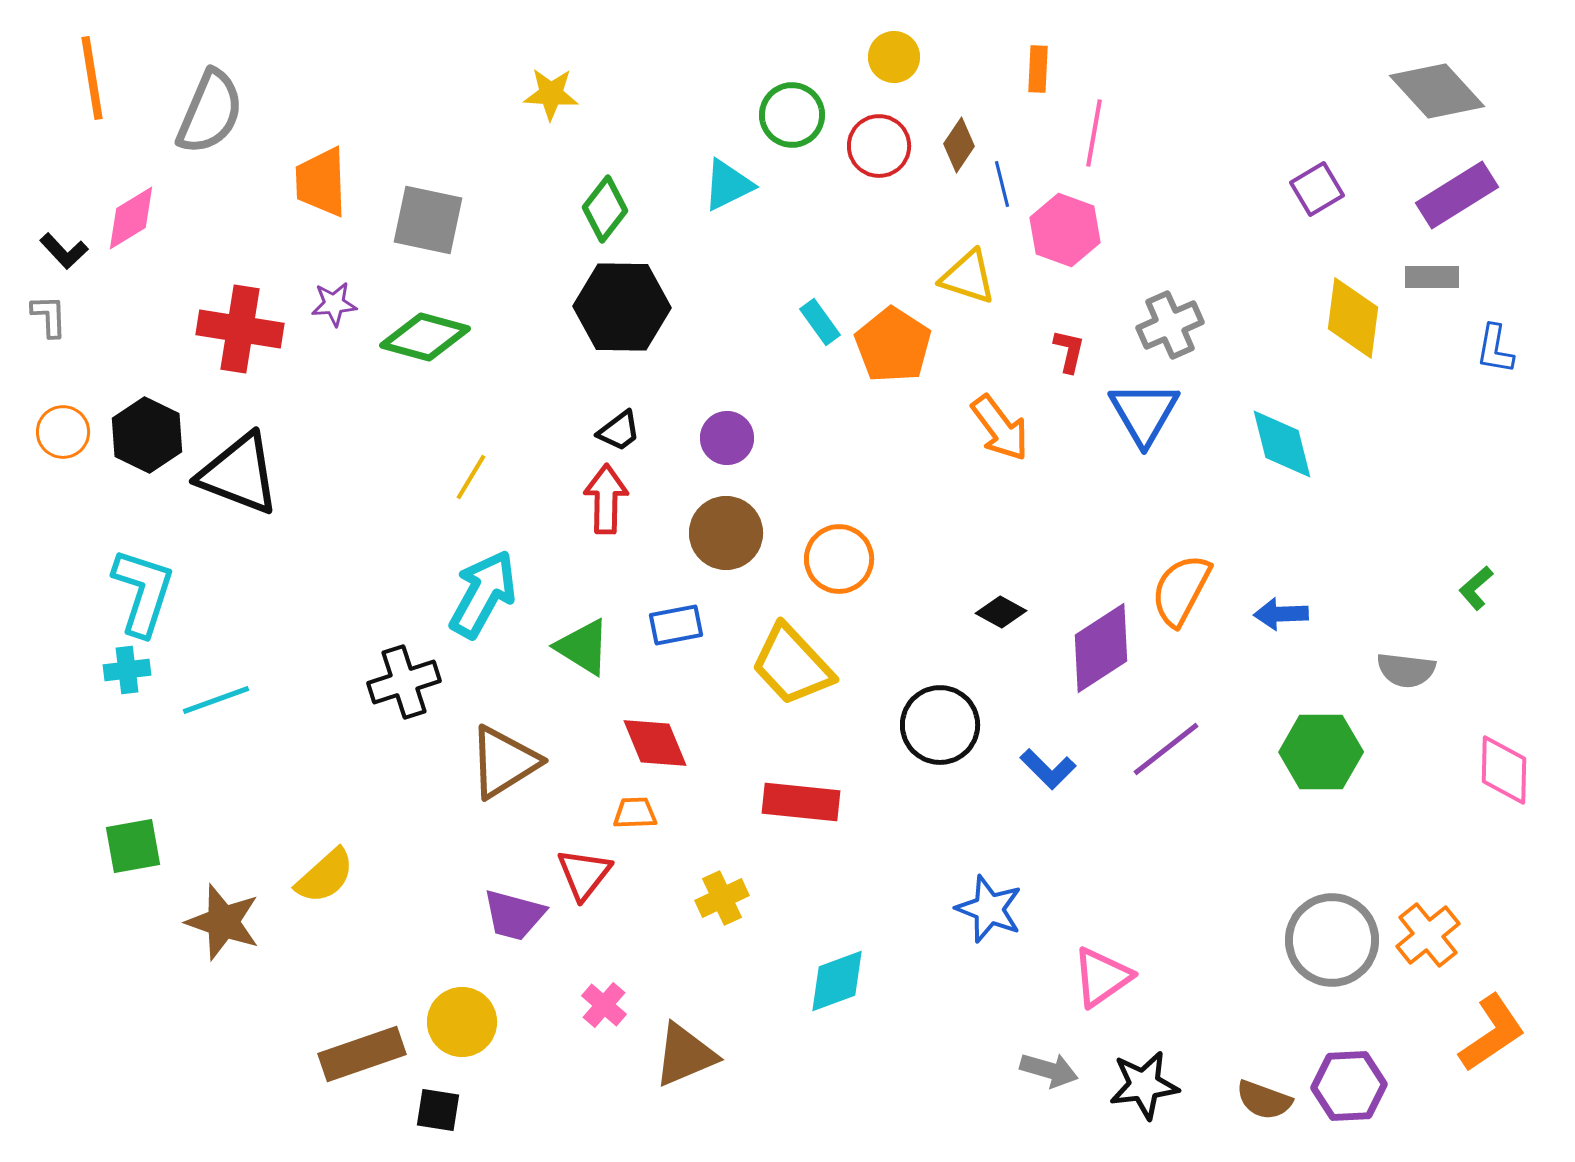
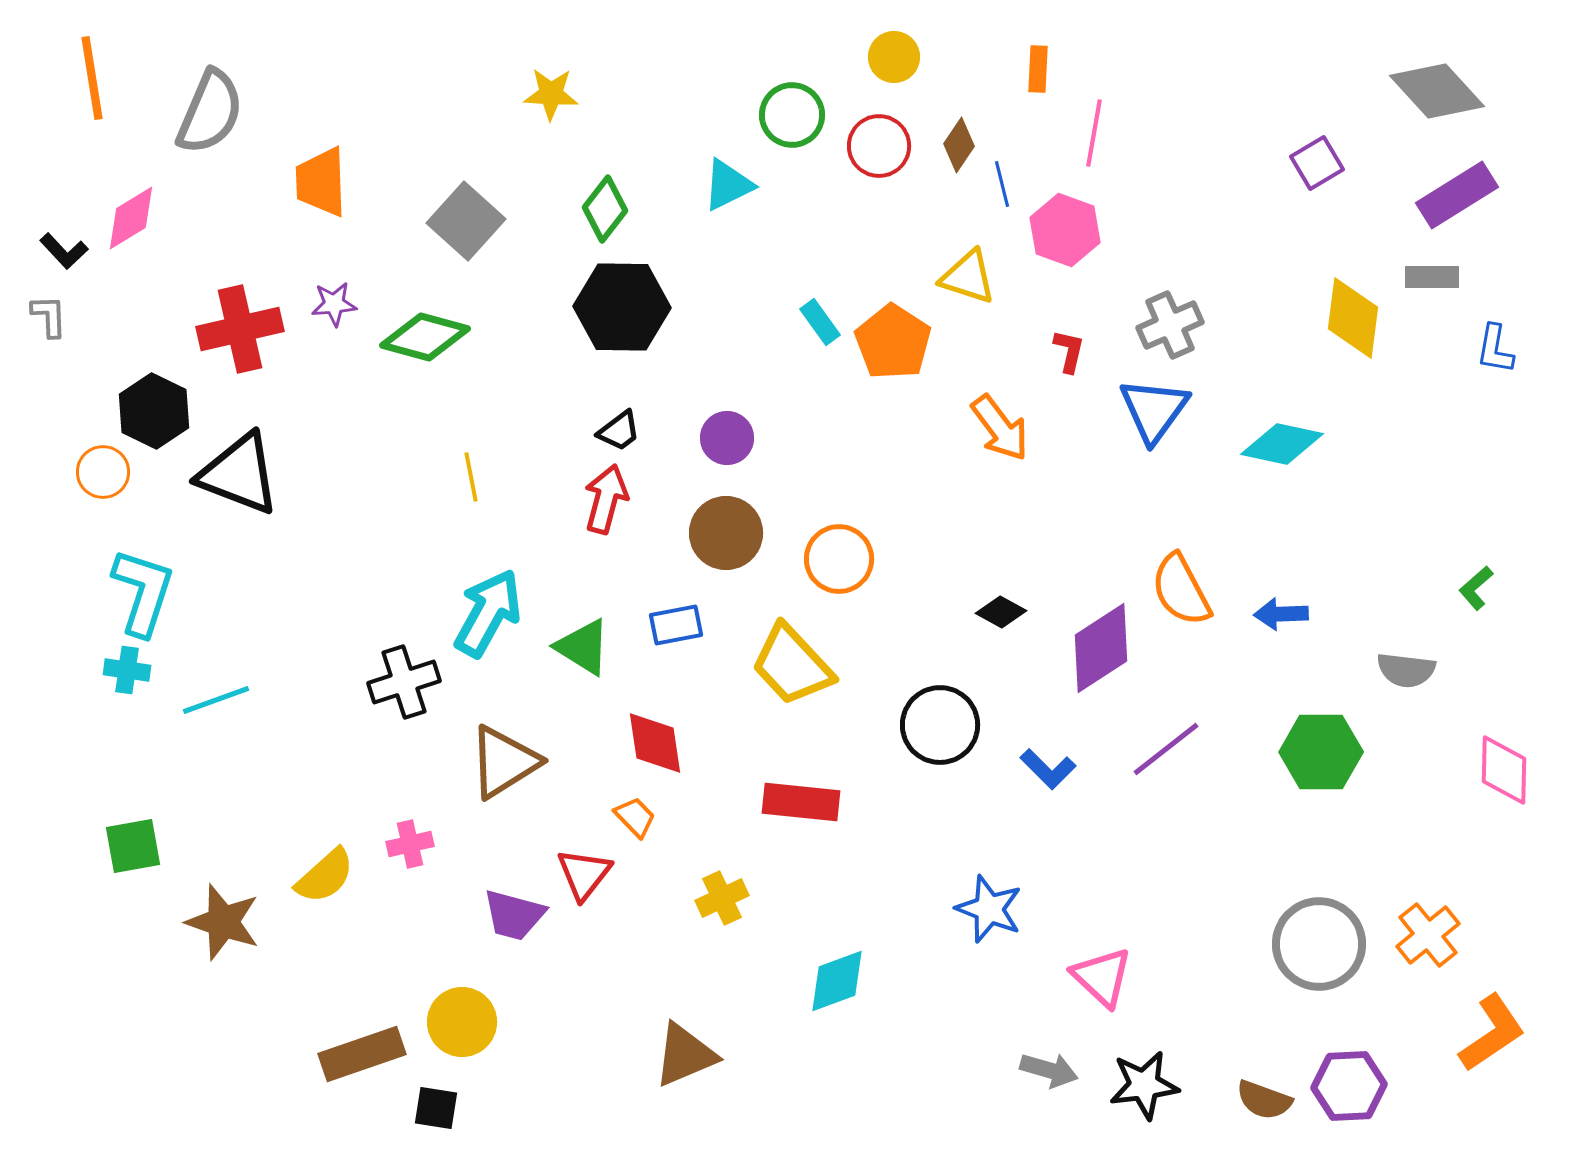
purple square at (1317, 189): moved 26 px up
gray square at (428, 220): moved 38 px right, 1 px down; rotated 30 degrees clockwise
red cross at (240, 329): rotated 22 degrees counterclockwise
orange pentagon at (893, 345): moved 3 px up
blue triangle at (1144, 413): moved 10 px right, 3 px up; rotated 6 degrees clockwise
orange circle at (63, 432): moved 40 px right, 40 px down
black hexagon at (147, 435): moved 7 px right, 24 px up
cyan diamond at (1282, 444): rotated 64 degrees counterclockwise
yellow line at (471, 477): rotated 42 degrees counterclockwise
red arrow at (606, 499): rotated 14 degrees clockwise
orange semicircle at (1181, 590): rotated 56 degrees counterclockwise
cyan arrow at (483, 594): moved 5 px right, 19 px down
cyan cross at (127, 670): rotated 15 degrees clockwise
red diamond at (655, 743): rotated 14 degrees clockwise
orange trapezoid at (635, 813): moved 4 px down; rotated 48 degrees clockwise
gray circle at (1332, 940): moved 13 px left, 4 px down
pink triangle at (1102, 977): rotated 42 degrees counterclockwise
pink cross at (604, 1005): moved 194 px left, 161 px up; rotated 36 degrees clockwise
black square at (438, 1110): moved 2 px left, 2 px up
